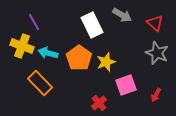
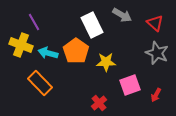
yellow cross: moved 1 px left, 1 px up
orange pentagon: moved 3 px left, 7 px up
yellow star: rotated 18 degrees clockwise
pink square: moved 4 px right
